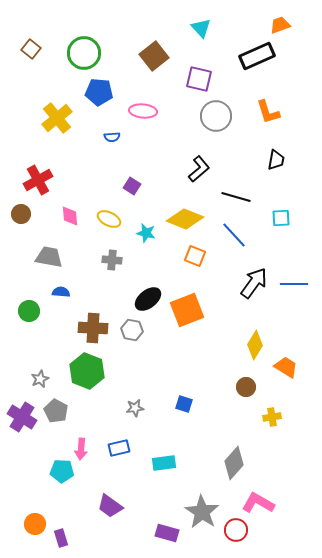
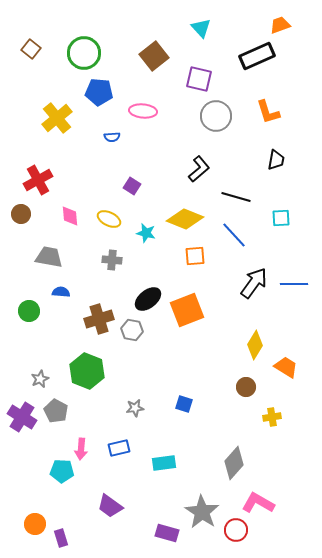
orange square at (195, 256): rotated 25 degrees counterclockwise
brown cross at (93, 328): moved 6 px right, 9 px up; rotated 20 degrees counterclockwise
